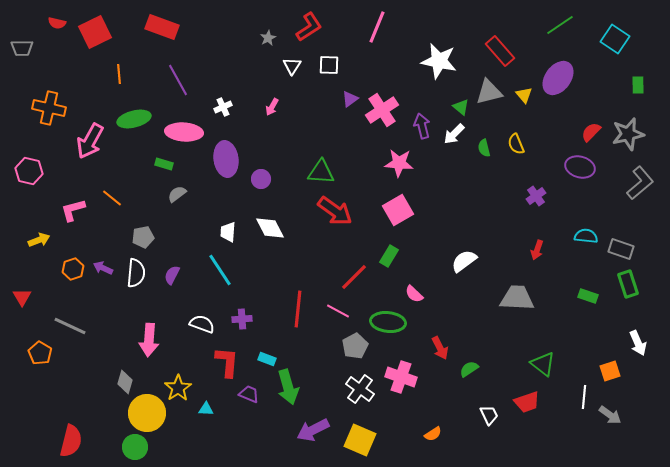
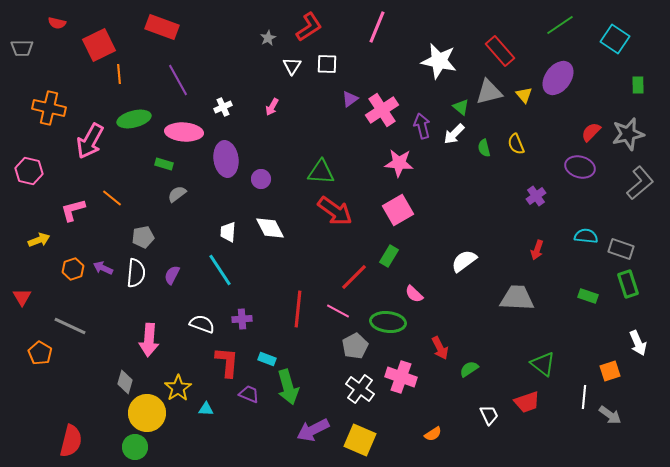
red square at (95, 32): moved 4 px right, 13 px down
white square at (329, 65): moved 2 px left, 1 px up
